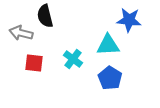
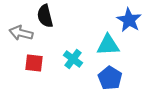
blue star: rotated 25 degrees clockwise
